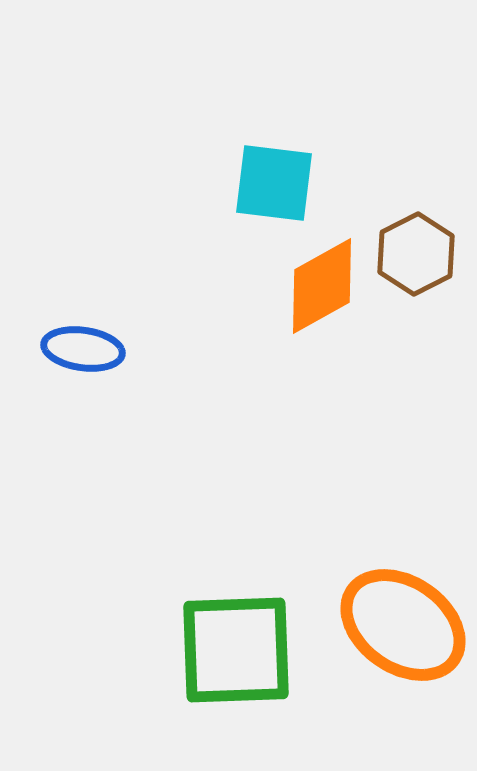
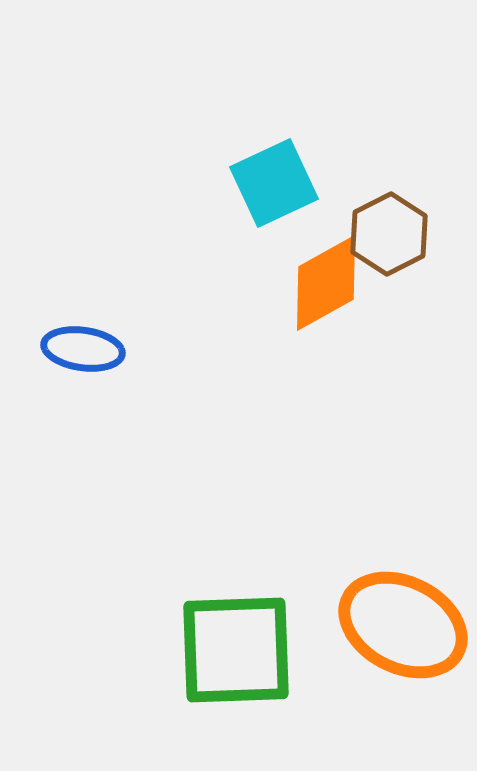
cyan square: rotated 32 degrees counterclockwise
brown hexagon: moved 27 px left, 20 px up
orange diamond: moved 4 px right, 3 px up
orange ellipse: rotated 8 degrees counterclockwise
